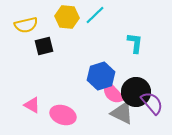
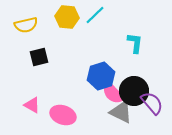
black square: moved 5 px left, 11 px down
black circle: moved 2 px left, 1 px up
gray triangle: moved 1 px left, 1 px up
